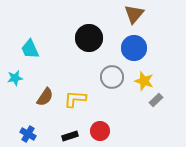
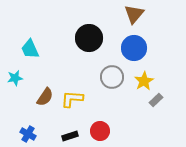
yellow star: rotated 24 degrees clockwise
yellow L-shape: moved 3 px left
